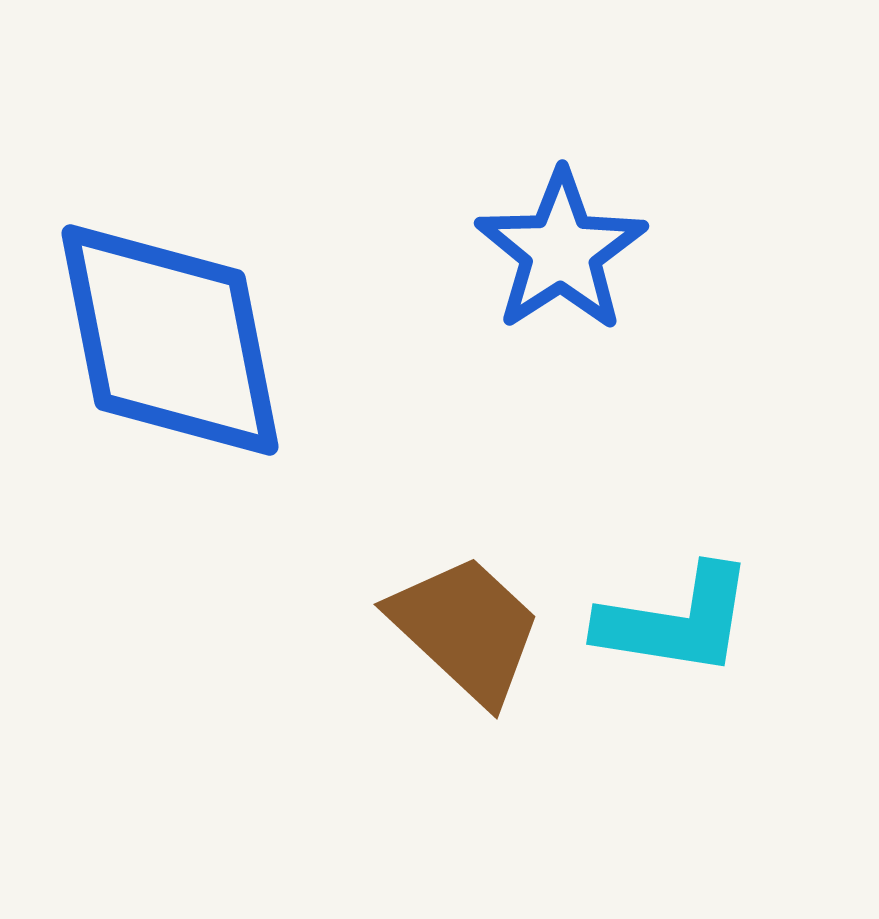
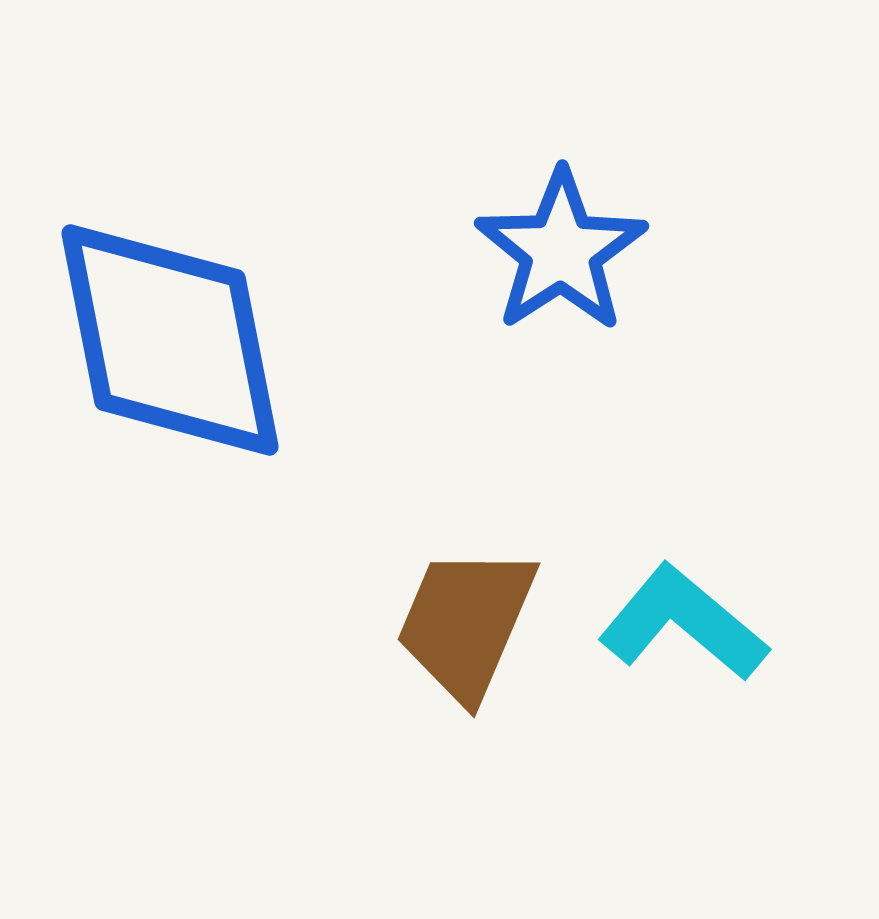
cyan L-shape: moved 7 px right, 2 px down; rotated 149 degrees counterclockwise
brown trapezoid: moved 6 px up; rotated 110 degrees counterclockwise
